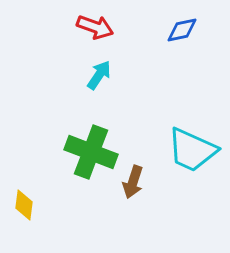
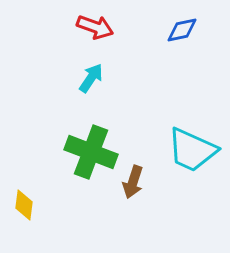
cyan arrow: moved 8 px left, 3 px down
